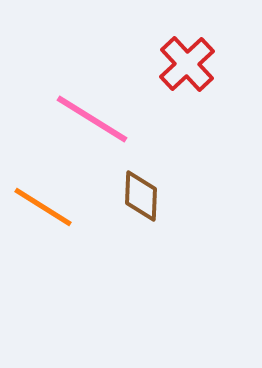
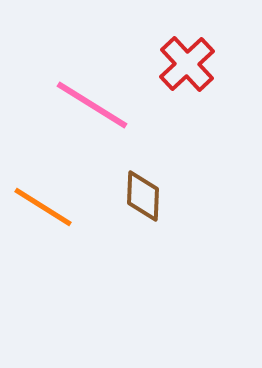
pink line: moved 14 px up
brown diamond: moved 2 px right
